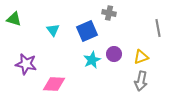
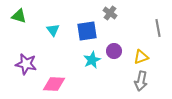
gray cross: moved 1 px right; rotated 24 degrees clockwise
green triangle: moved 5 px right, 3 px up
blue square: rotated 15 degrees clockwise
purple circle: moved 3 px up
